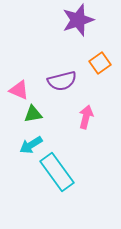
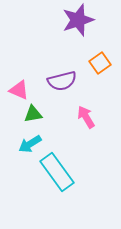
pink arrow: rotated 45 degrees counterclockwise
cyan arrow: moved 1 px left, 1 px up
